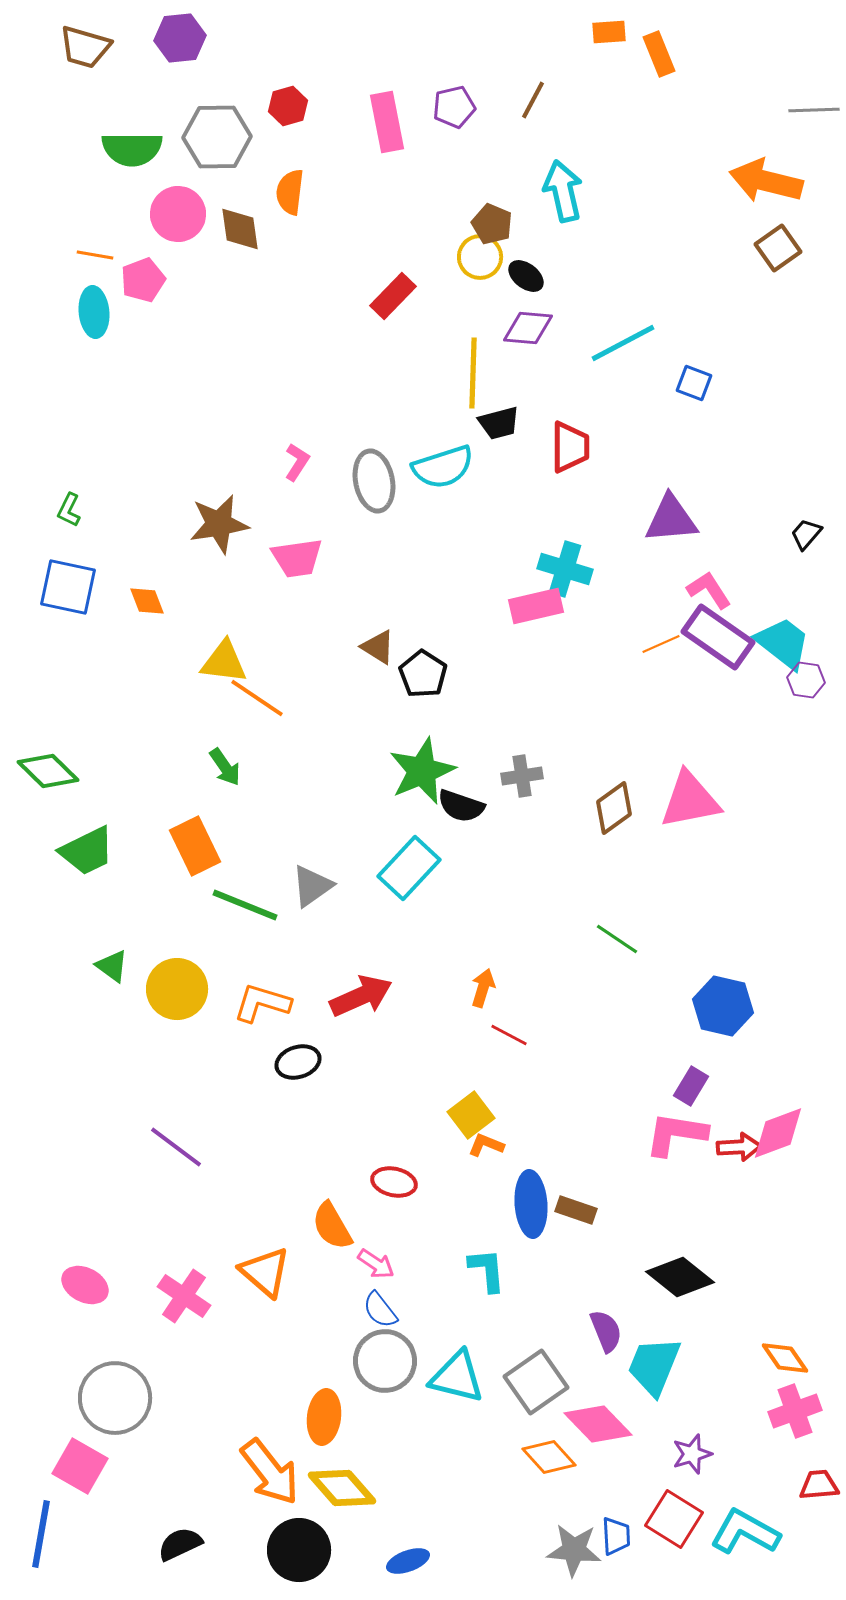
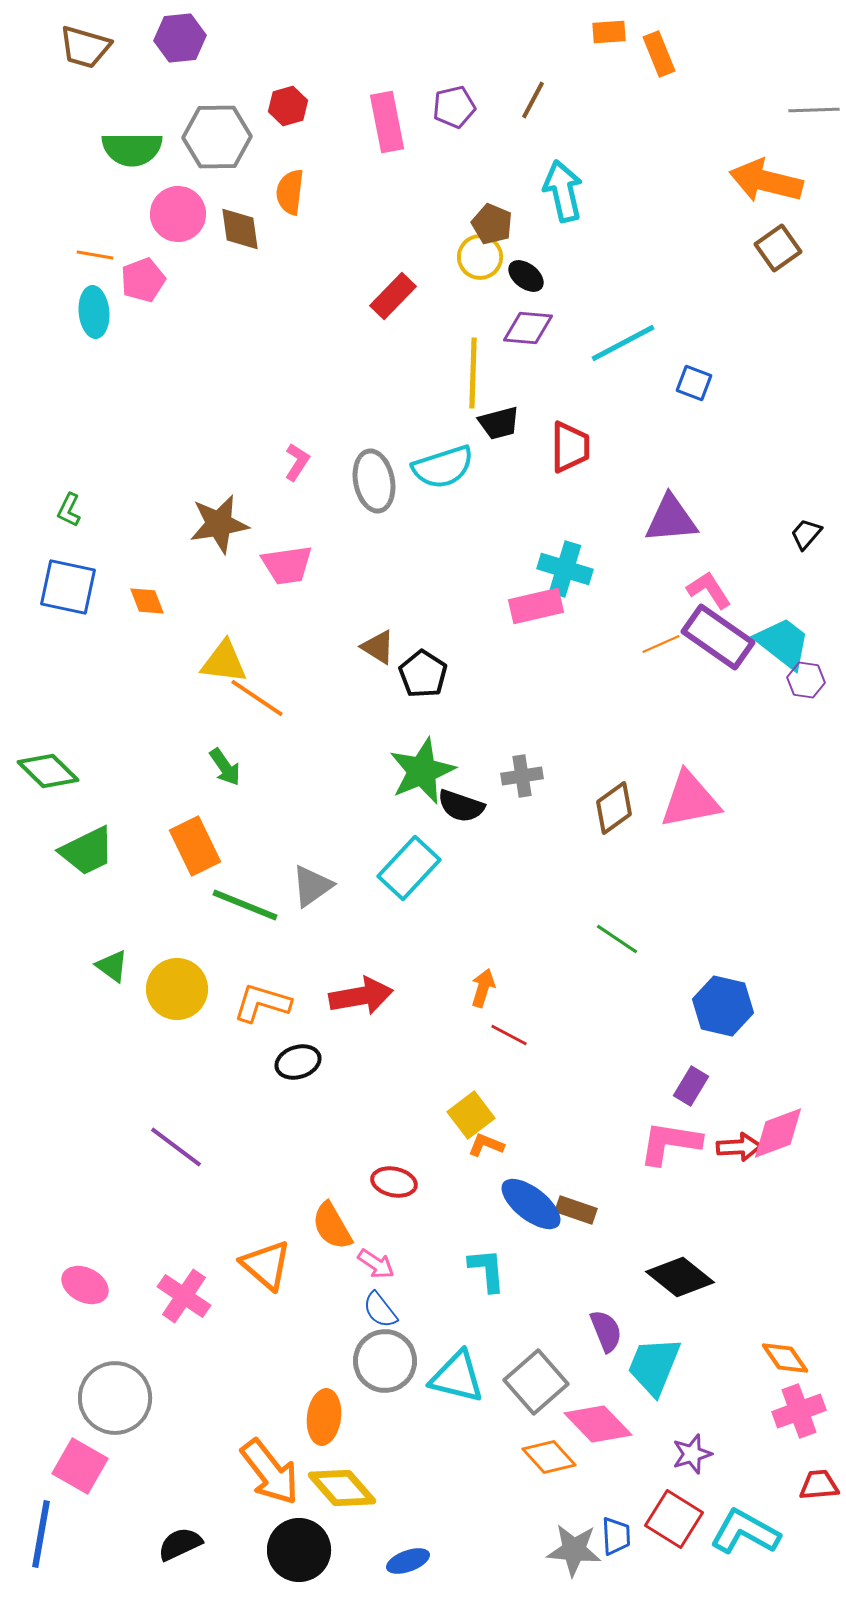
pink trapezoid at (297, 558): moved 10 px left, 7 px down
red arrow at (361, 996): rotated 14 degrees clockwise
pink L-shape at (676, 1134): moved 6 px left, 9 px down
blue ellipse at (531, 1204): rotated 48 degrees counterclockwise
orange triangle at (265, 1272): moved 1 px right, 7 px up
gray square at (536, 1382): rotated 6 degrees counterclockwise
pink cross at (795, 1411): moved 4 px right
